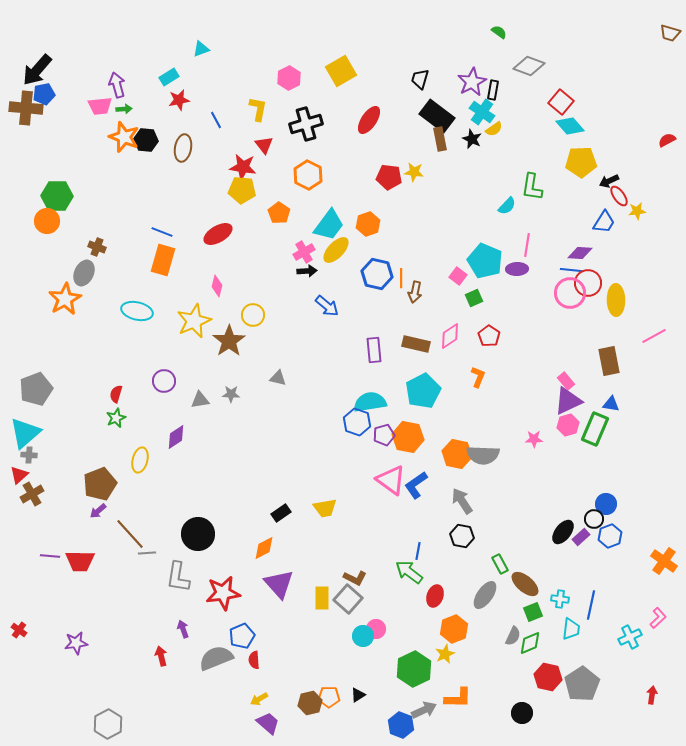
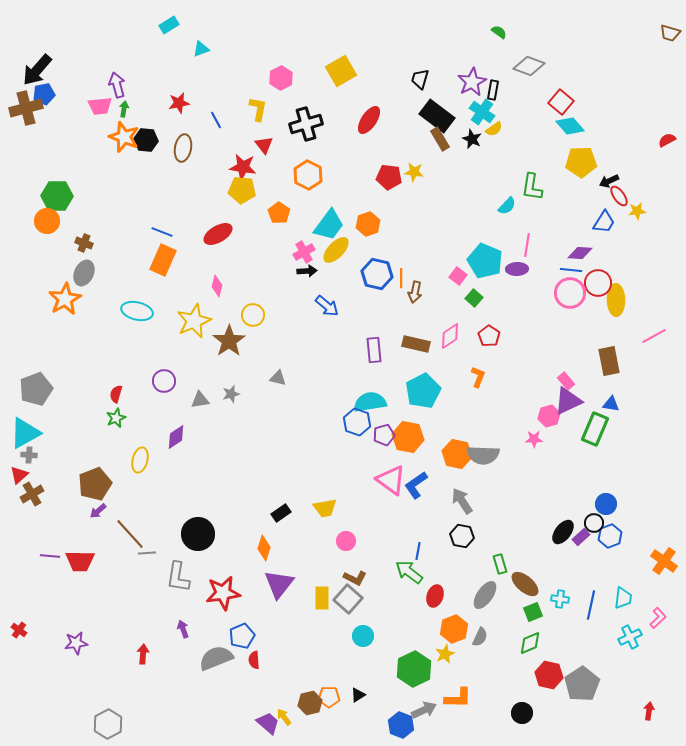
cyan rectangle at (169, 77): moved 52 px up
pink hexagon at (289, 78): moved 8 px left
red star at (179, 100): moved 3 px down
brown cross at (26, 108): rotated 20 degrees counterclockwise
green arrow at (124, 109): rotated 77 degrees counterclockwise
brown rectangle at (440, 139): rotated 20 degrees counterclockwise
brown cross at (97, 247): moved 13 px left, 4 px up
orange rectangle at (163, 260): rotated 8 degrees clockwise
red circle at (588, 283): moved 10 px right
green square at (474, 298): rotated 24 degrees counterclockwise
gray star at (231, 394): rotated 18 degrees counterclockwise
pink hexagon at (568, 425): moved 19 px left, 9 px up
cyan triangle at (25, 433): rotated 12 degrees clockwise
brown pentagon at (100, 484): moved 5 px left
black circle at (594, 519): moved 4 px down
orange diamond at (264, 548): rotated 45 degrees counterclockwise
green rectangle at (500, 564): rotated 12 degrees clockwise
purple triangle at (279, 584): rotated 20 degrees clockwise
pink circle at (376, 629): moved 30 px left, 88 px up
cyan trapezoid at (571, 629): moved 52 px right, 31 px up
gray semicircle at (513, 636): moved 33 px left, 1 px down
red arrow at (161, 656): moved 18 px left, 2 px up; rotated 18 degrees clockwise
red hexagon at (548, 677): moved 1 px right, 2 px up
red arrow at (652, 695): moved 3 px left, 16 px down
yellow arrow at (259, 699): moved 25 px right, 18 px down; rotated 84 degrees clockwise
